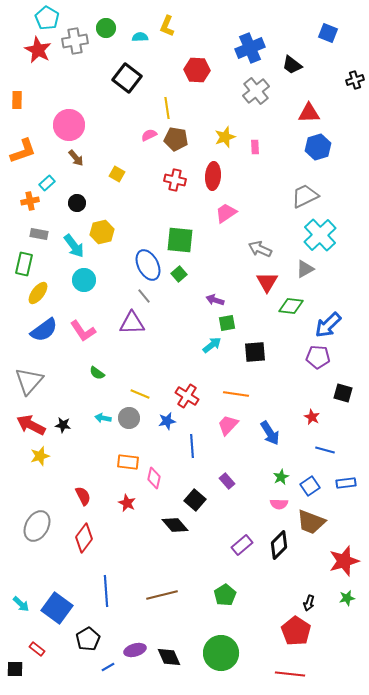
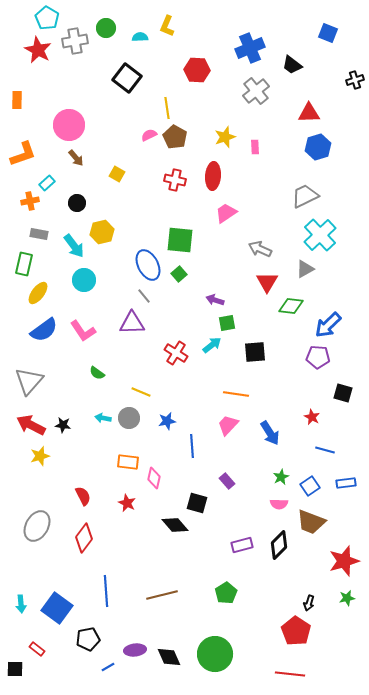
brown pentagon at (176, 139): moved 1 px left, 2 px up; rotated 20 degrees clockwise
orange L-shape at (23, 151): moved 3 px down
yellow line at (140, 394): moved 1 px right, 2 px up
red cross at (187, 396): moved 11 px left, 43 px up
black square at (195, 500): moved 2 px right, 3 px down; rotated 25 degrees counterclockwise
purple rectangle at (242, 545): rotated 25 degrees clockwise
green pentagon at (225, 595): moved 1 px right, 2 px up
cyan arrow at (21, 604): rotated 42 degrees clockwise
black pentagon at (88, 639): rotated 20 degrees clockwise
purple ellipse at (135, 650): rotated 10 degrees clockwise
green circle at (221, 653): moved 6 px left, 1 px down
